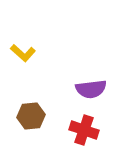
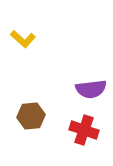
yellow L-shape: moved 14 px up
